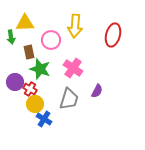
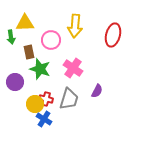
red cross: moved 16 px right, 10 px down; rotated 16 degrees counterclockwise
